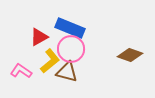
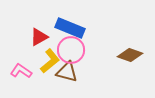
pink circle: moved 1 px down
